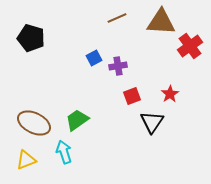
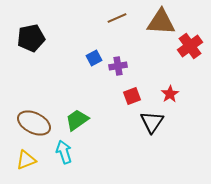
black pentagon: rotated 28 degrees counterclockwise
